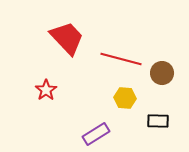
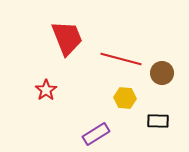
red trapezoid: rotated 21 degrees clockwise
